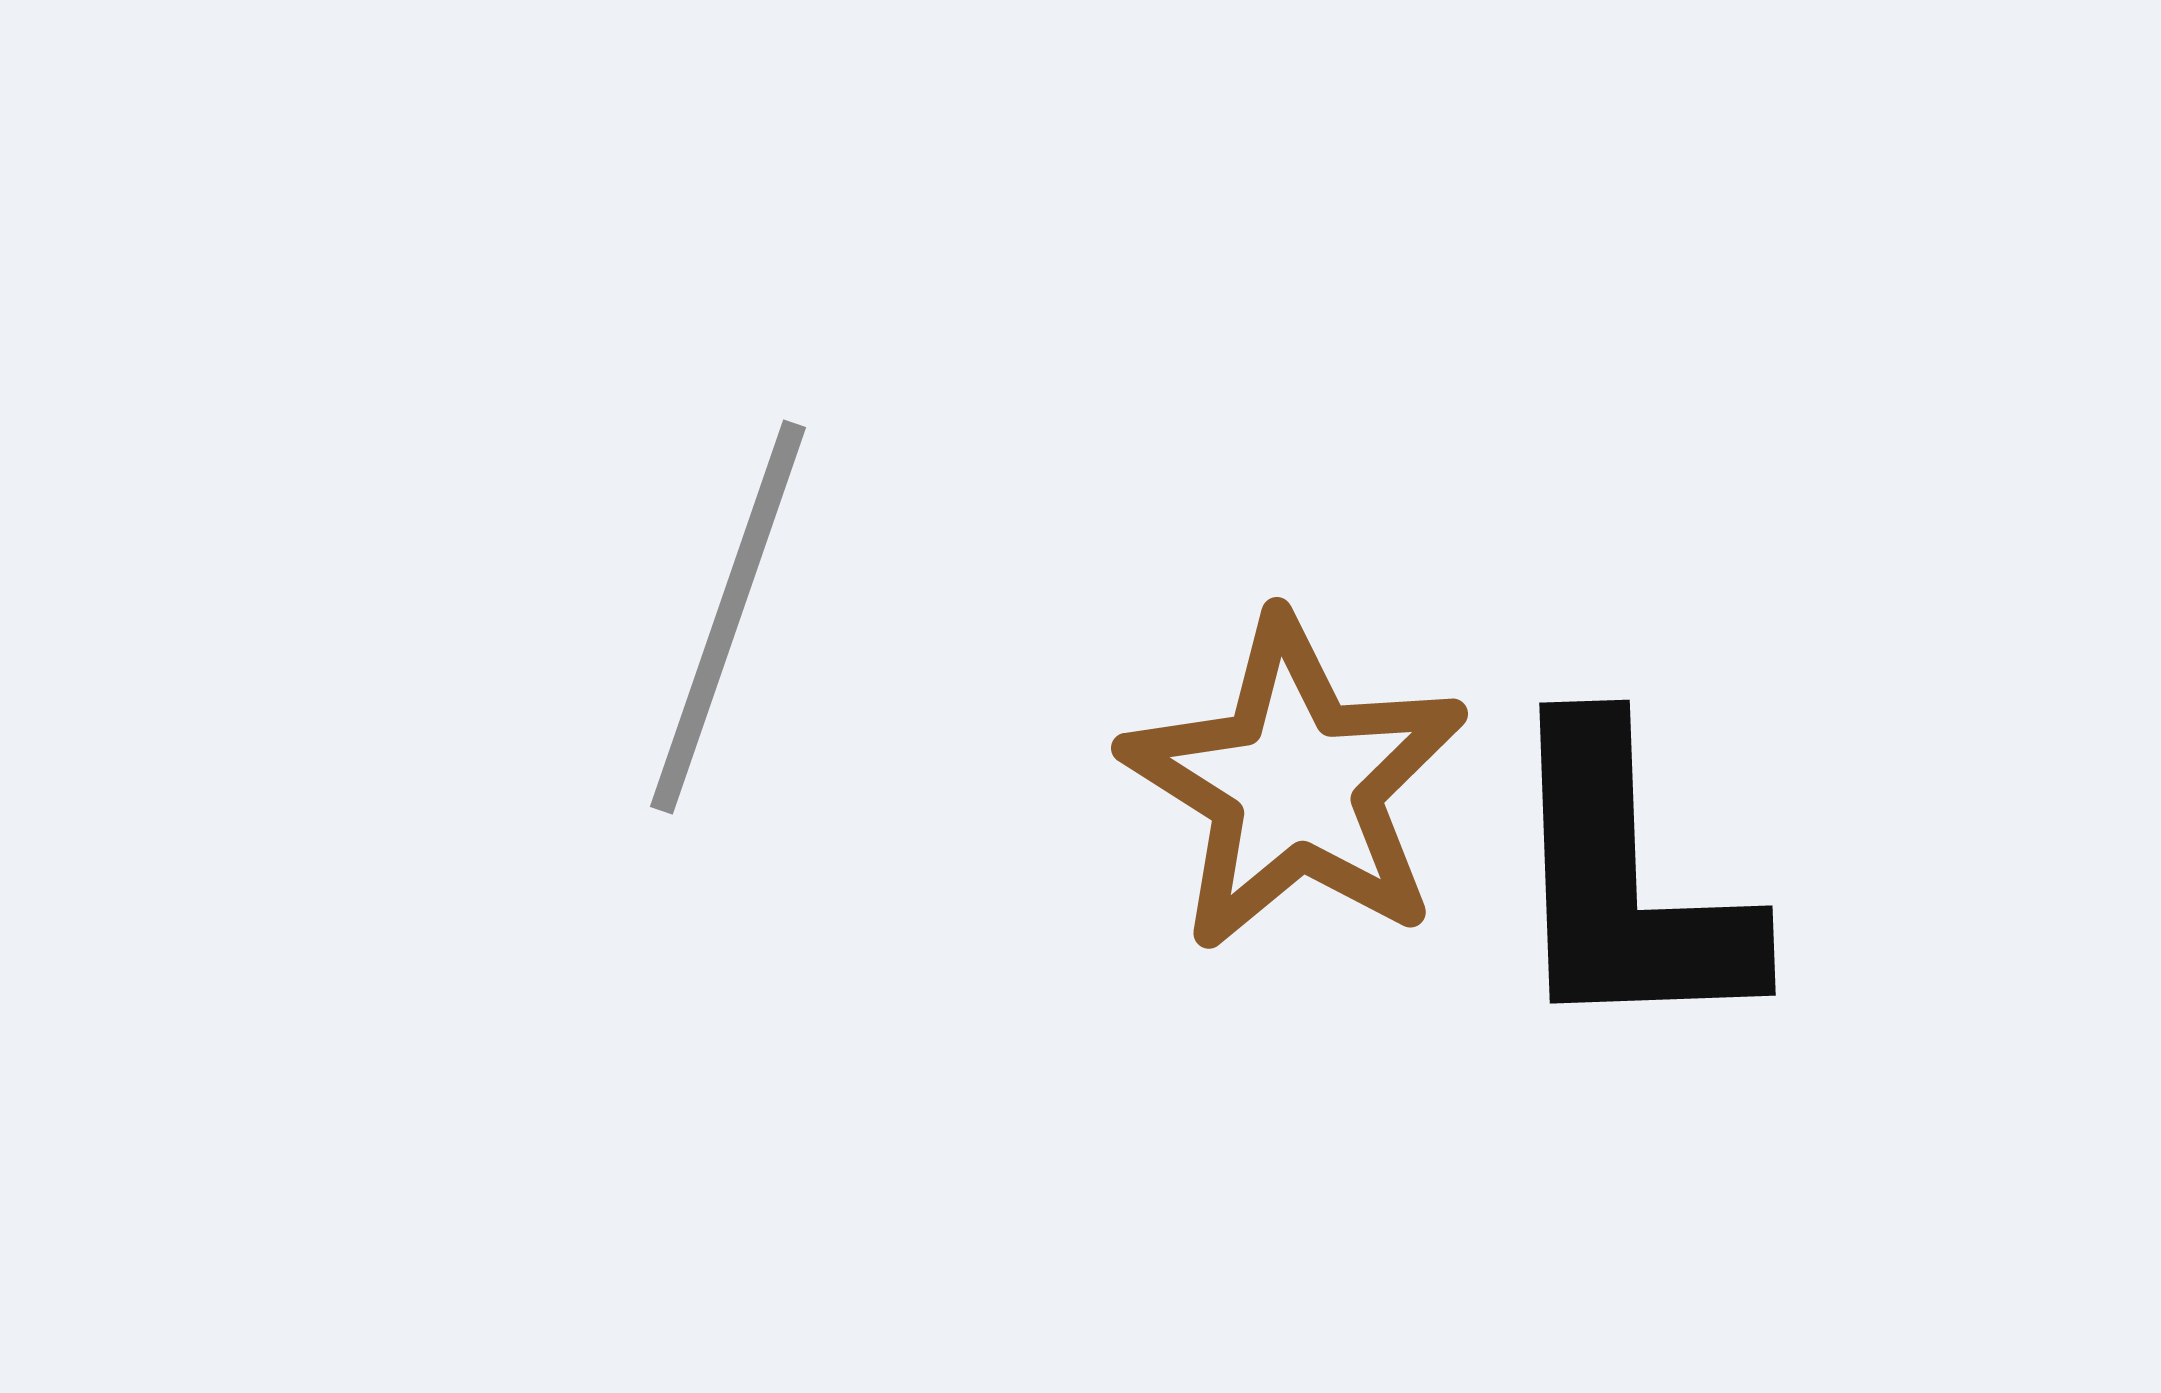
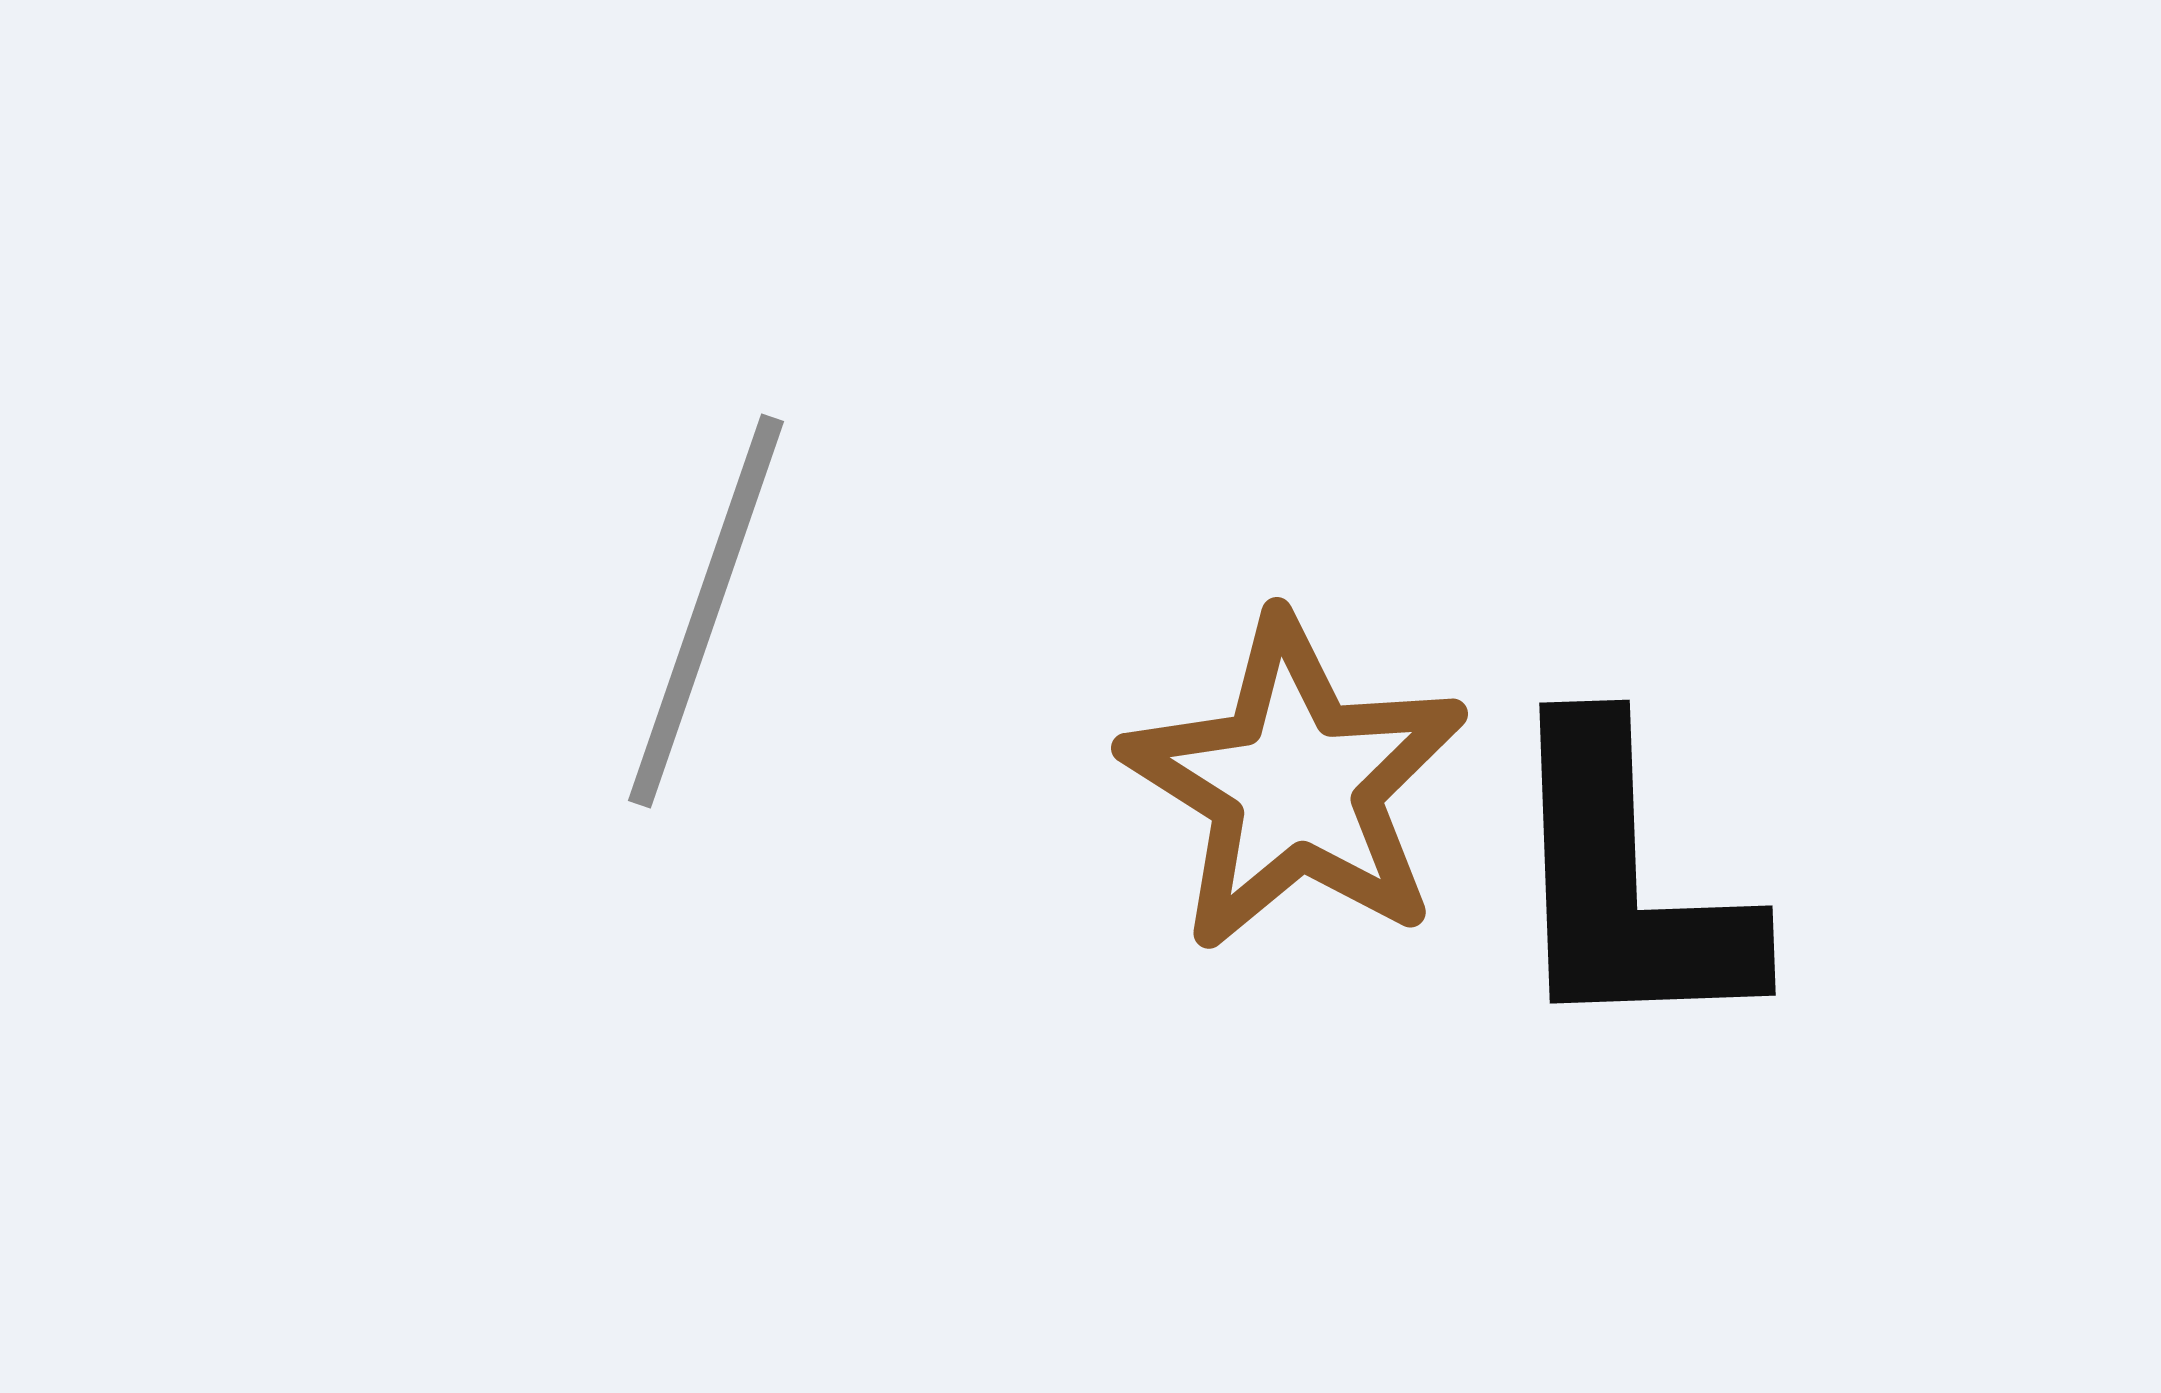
gray line: moved 22 px left, 6 px up
